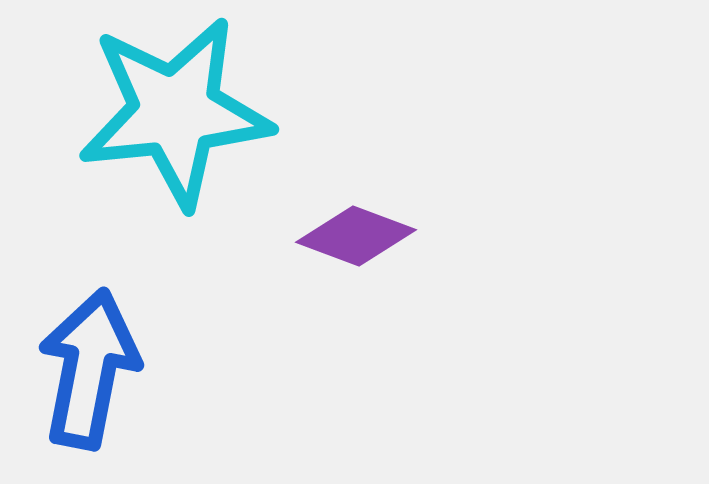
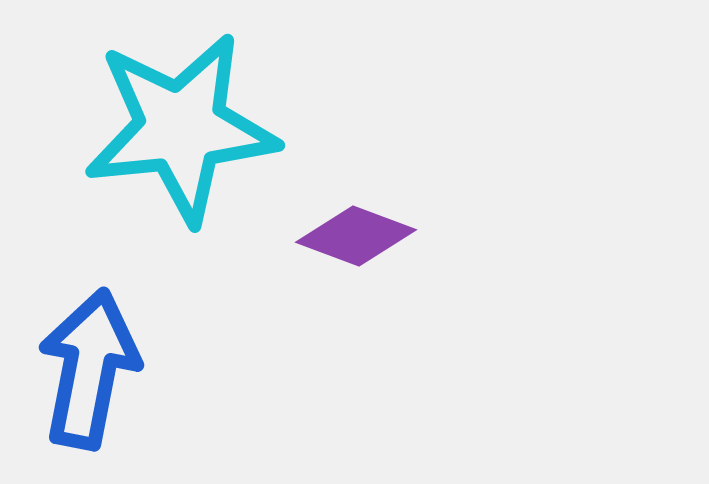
cyan star: moved 6 px right, 16 px down
